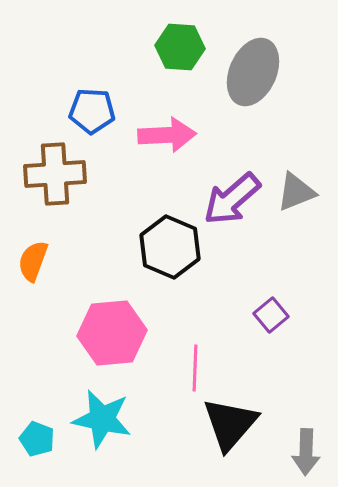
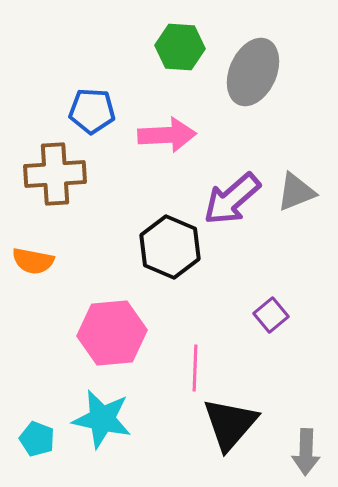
orange semicircle: rotated 99 degrees counterclockwise
